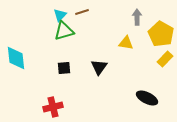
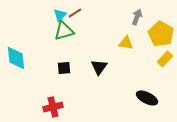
brown line: moved 7 px left, 1 px down; rotated 16 degrees counterclockwise
gray arrow: rotated 21 degrees clockwise
